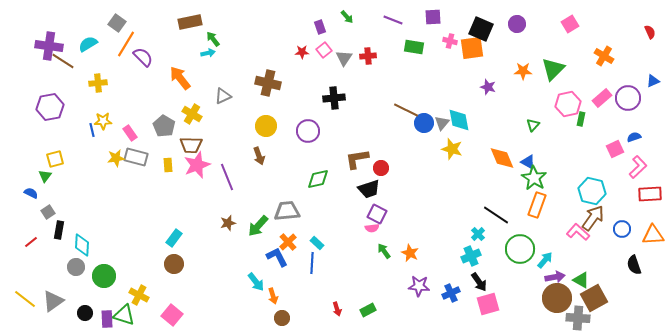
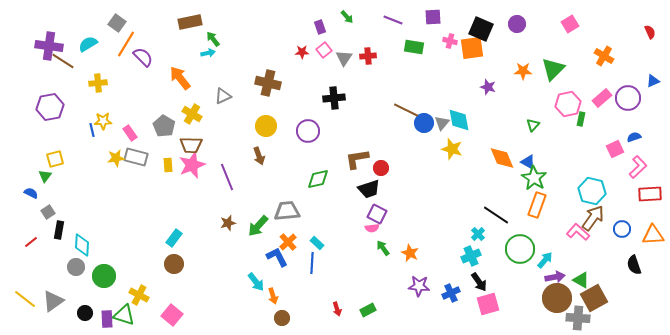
pink star at (197, 165): moved 5 px left
green arrow at (384, 251): moved 1 px left, 3 px up
